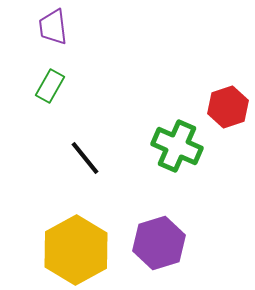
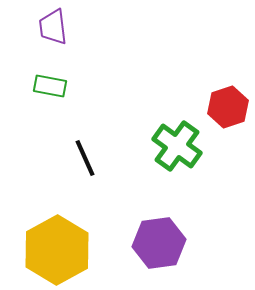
green rectangle: rotated 72 degrees clockwise
green cross: rotated 12 degrees clockwise
black line: rotated 15 degrees clockwise
purple hexagon: rotated 9 degrees clockwise
yellow hexagon: moved 19 px left
